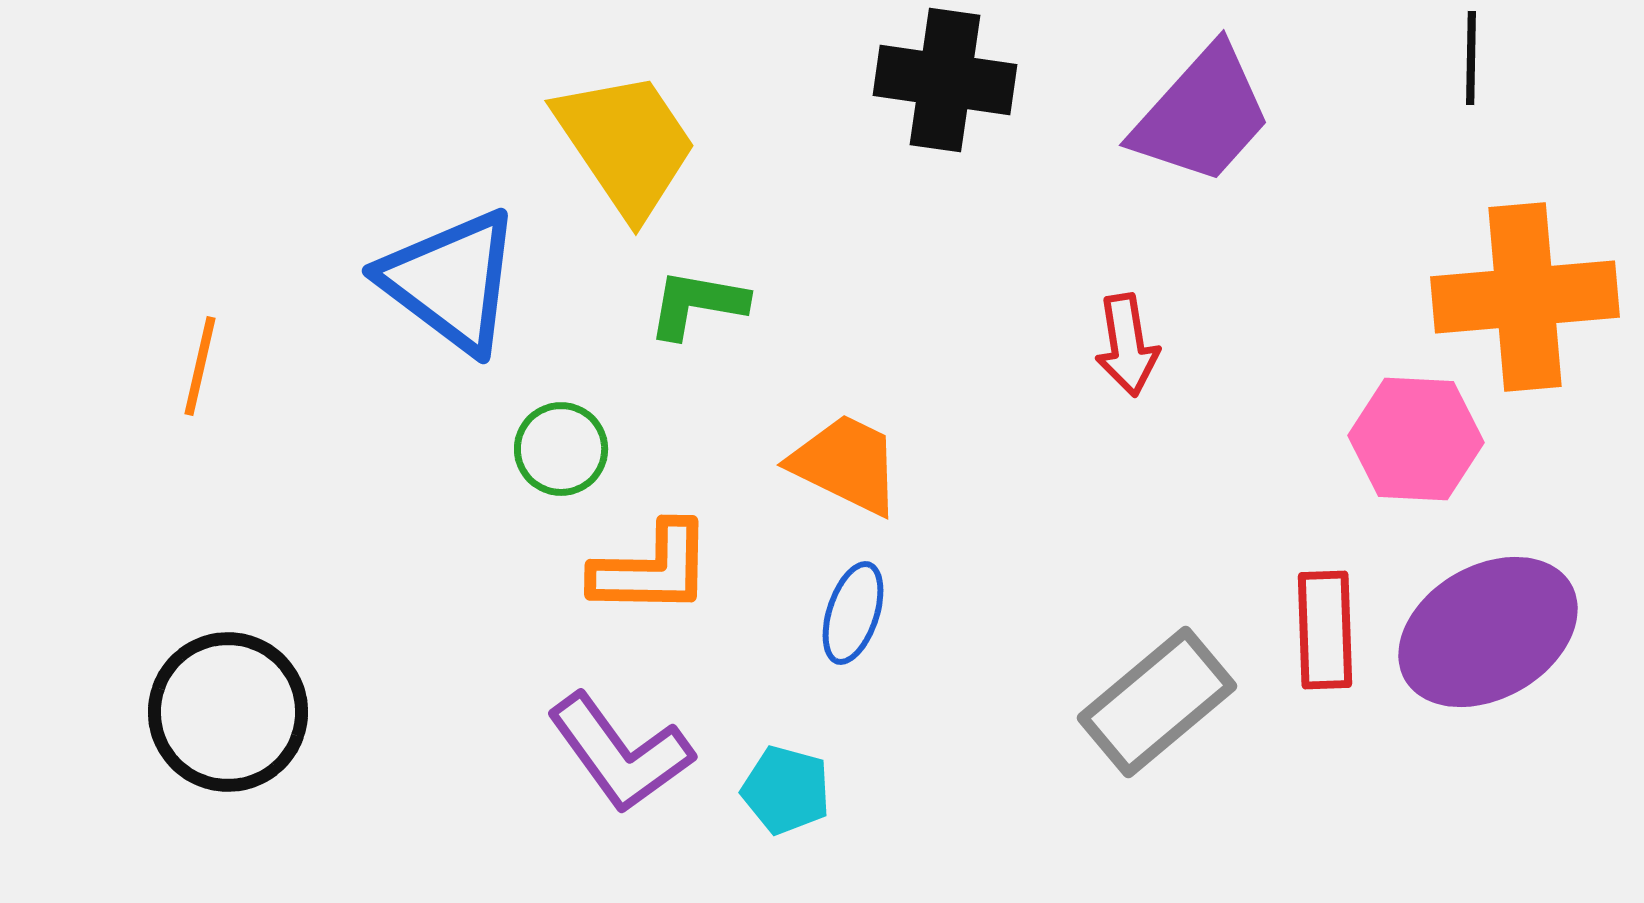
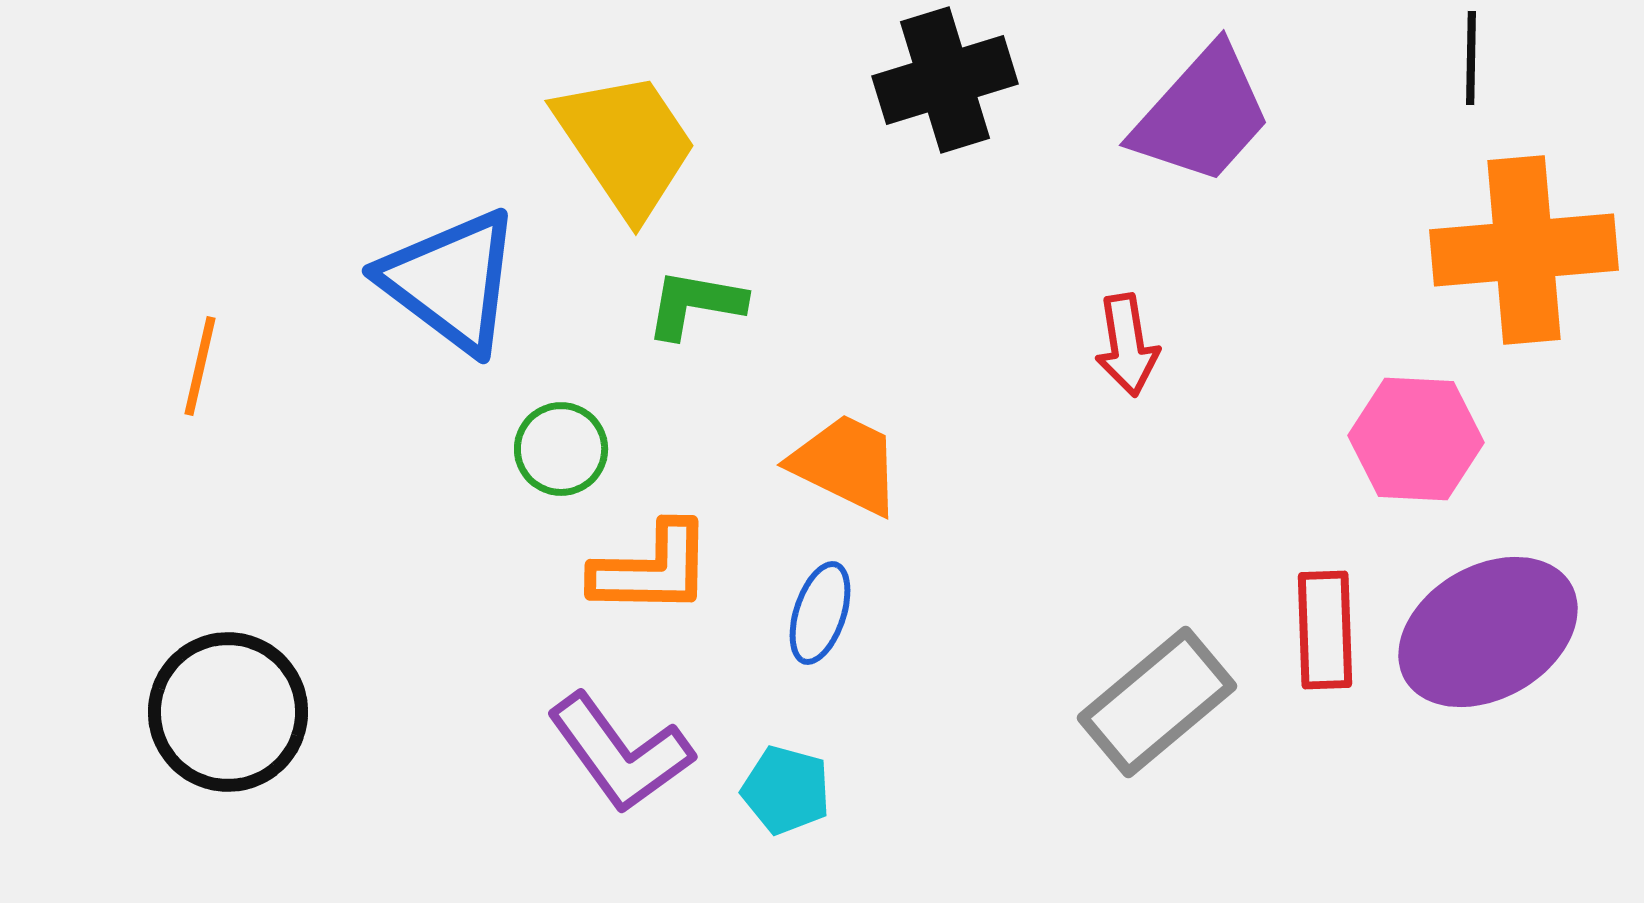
black cross: rotated 25 degrees counterclockwise
orange cross: moved 1 px left, 47 px up
green L-shape: moved 2 px left
blue ellipse: moved 33 px left
